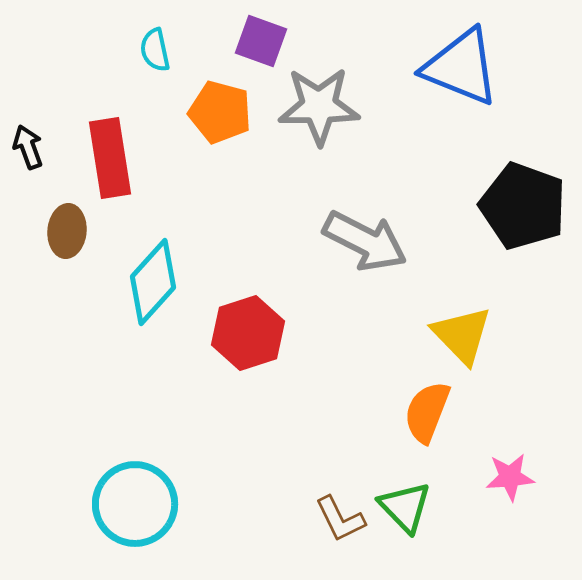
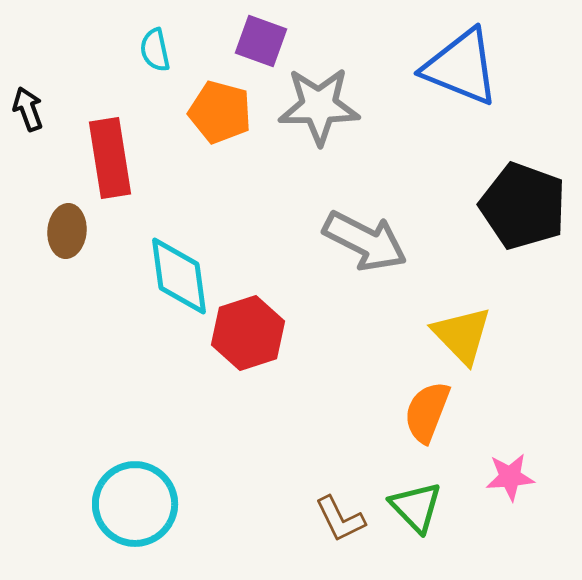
black arrow: moved 38 px up
cyan diamond: moved 26 px right, 6 px up; rotated 50 degrees counterclockwise
green triangle: moved 11 px right
